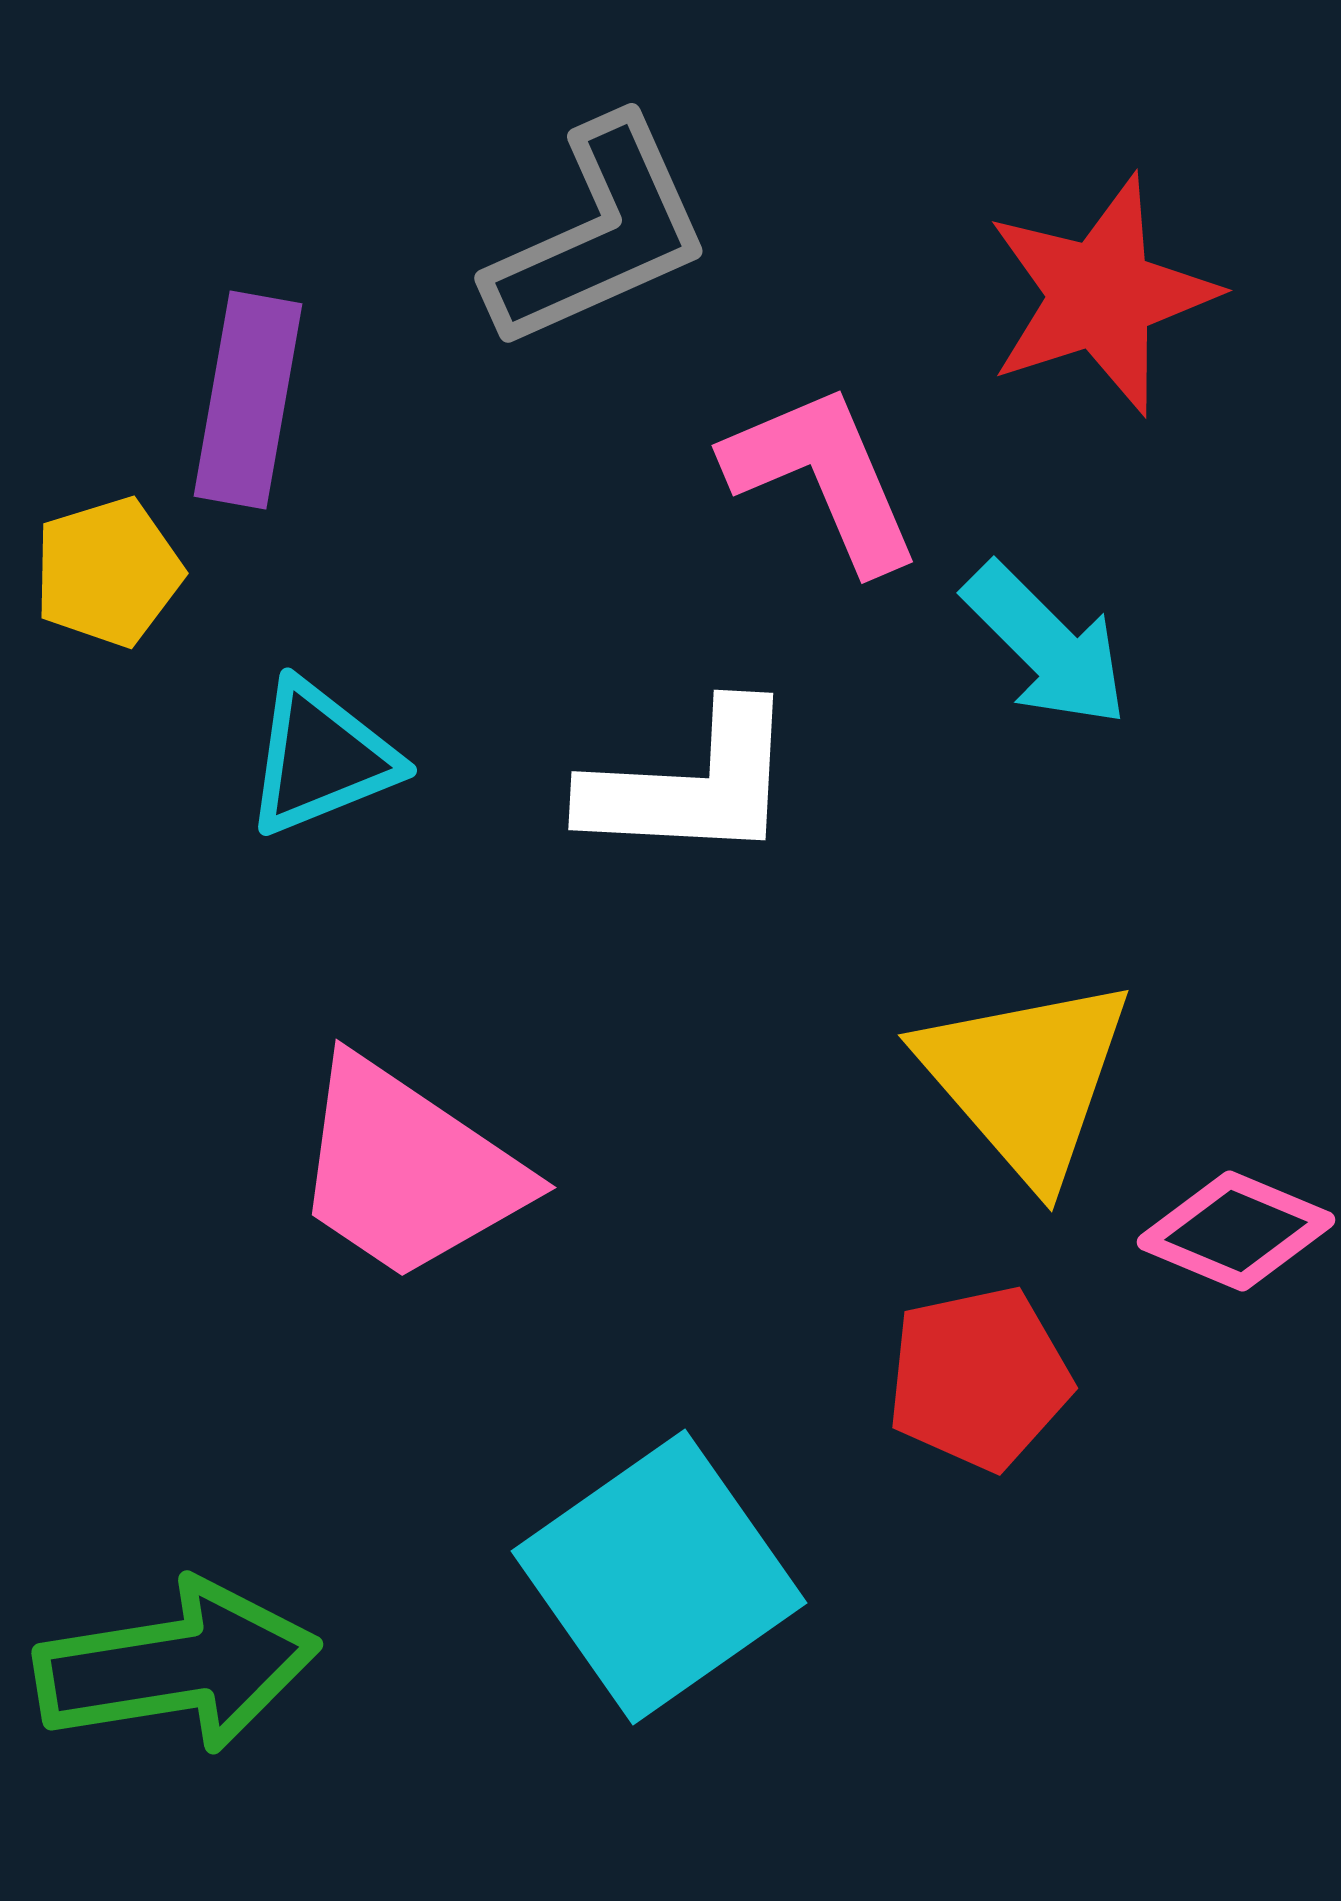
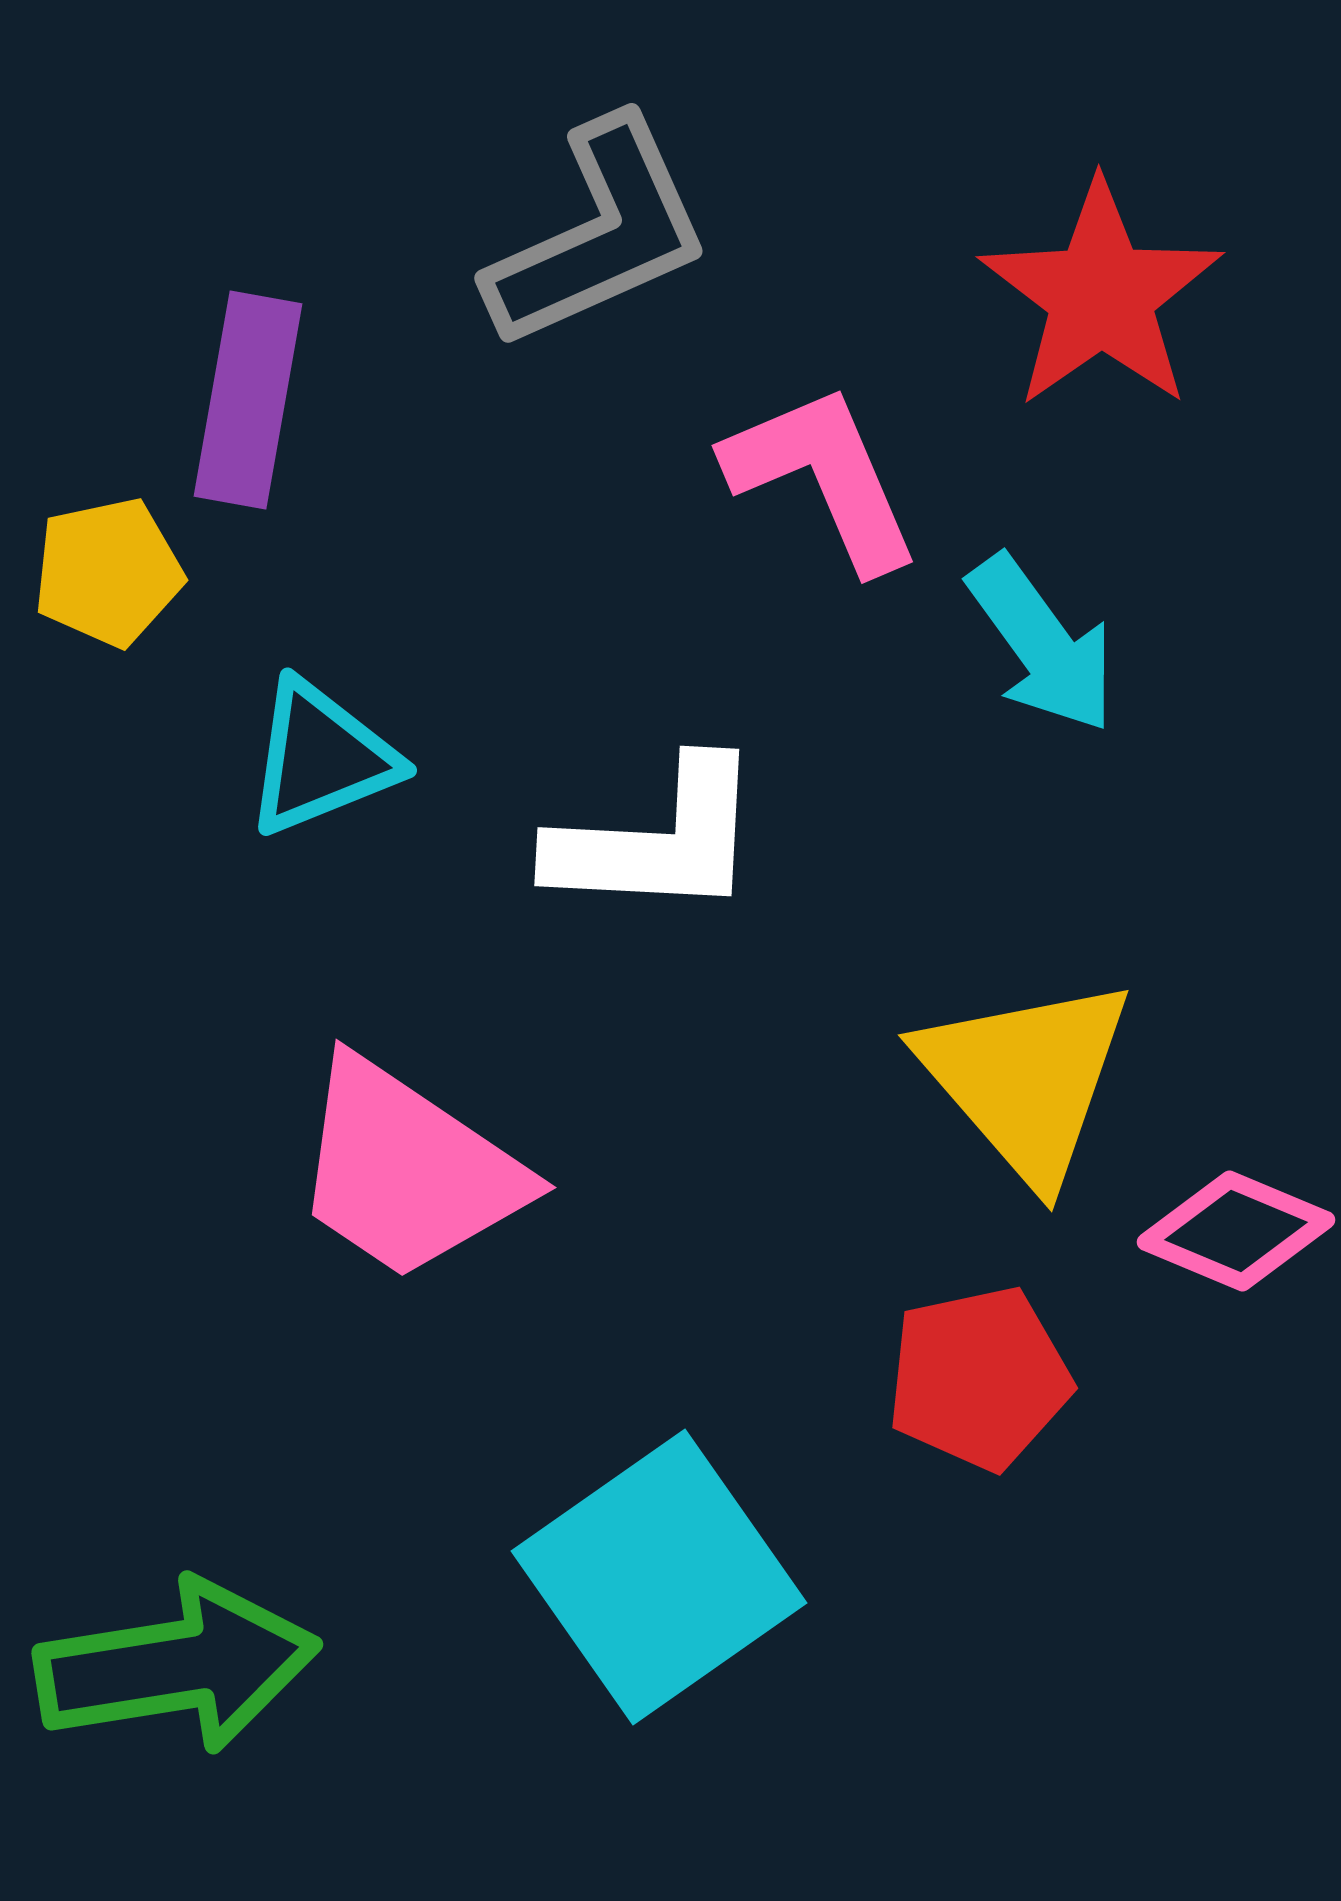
red star: rotated 17 degrees counterclockwise
yellow pentagon: rotated 5 degrees clockwise
cyan arrow: moved 4 px left, 1 px up; rotated 9 degrees clockwise
white L-shape: moved 34 px left, 56 px down
